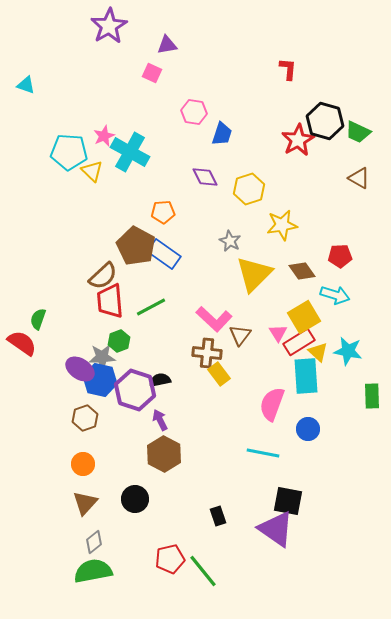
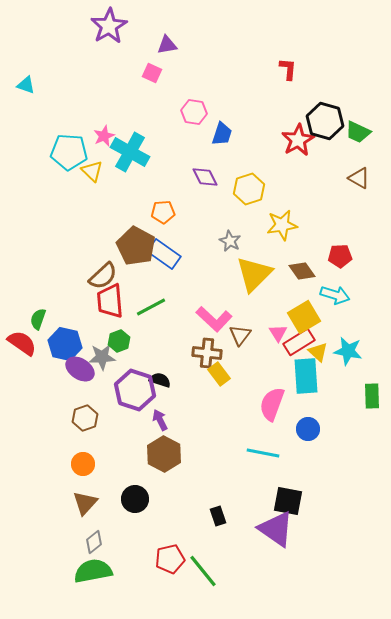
blue hexagon at (100, 380): moved 35 px left, 36 px up
black semicircle at (160, 380): rotated 30 degrees clockwise
